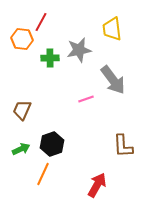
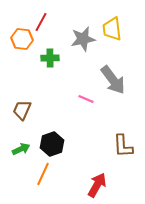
gray star: moved 4 px right, 11 px up
pink line: rotated 42 degrees clockwise
